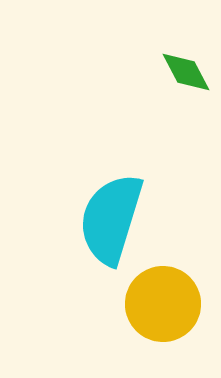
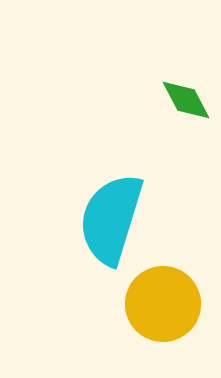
green diamond: moved 28 px down
